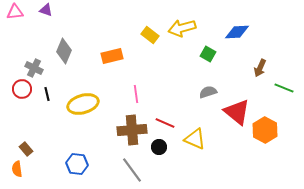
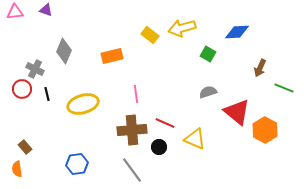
gray cross: moved 1 px right, 1 px down
brown rectangle: moved 1 px left, 2 px up
blue hexagon: rotated 15 degrees counterclockwise
